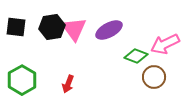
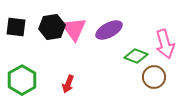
pink arrow: rotated 80 degrees counterclockwise
